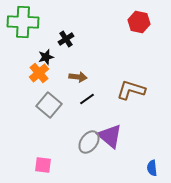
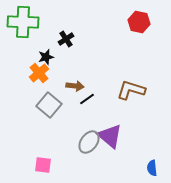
brown arrow: moved 3 px left, 9 px down
